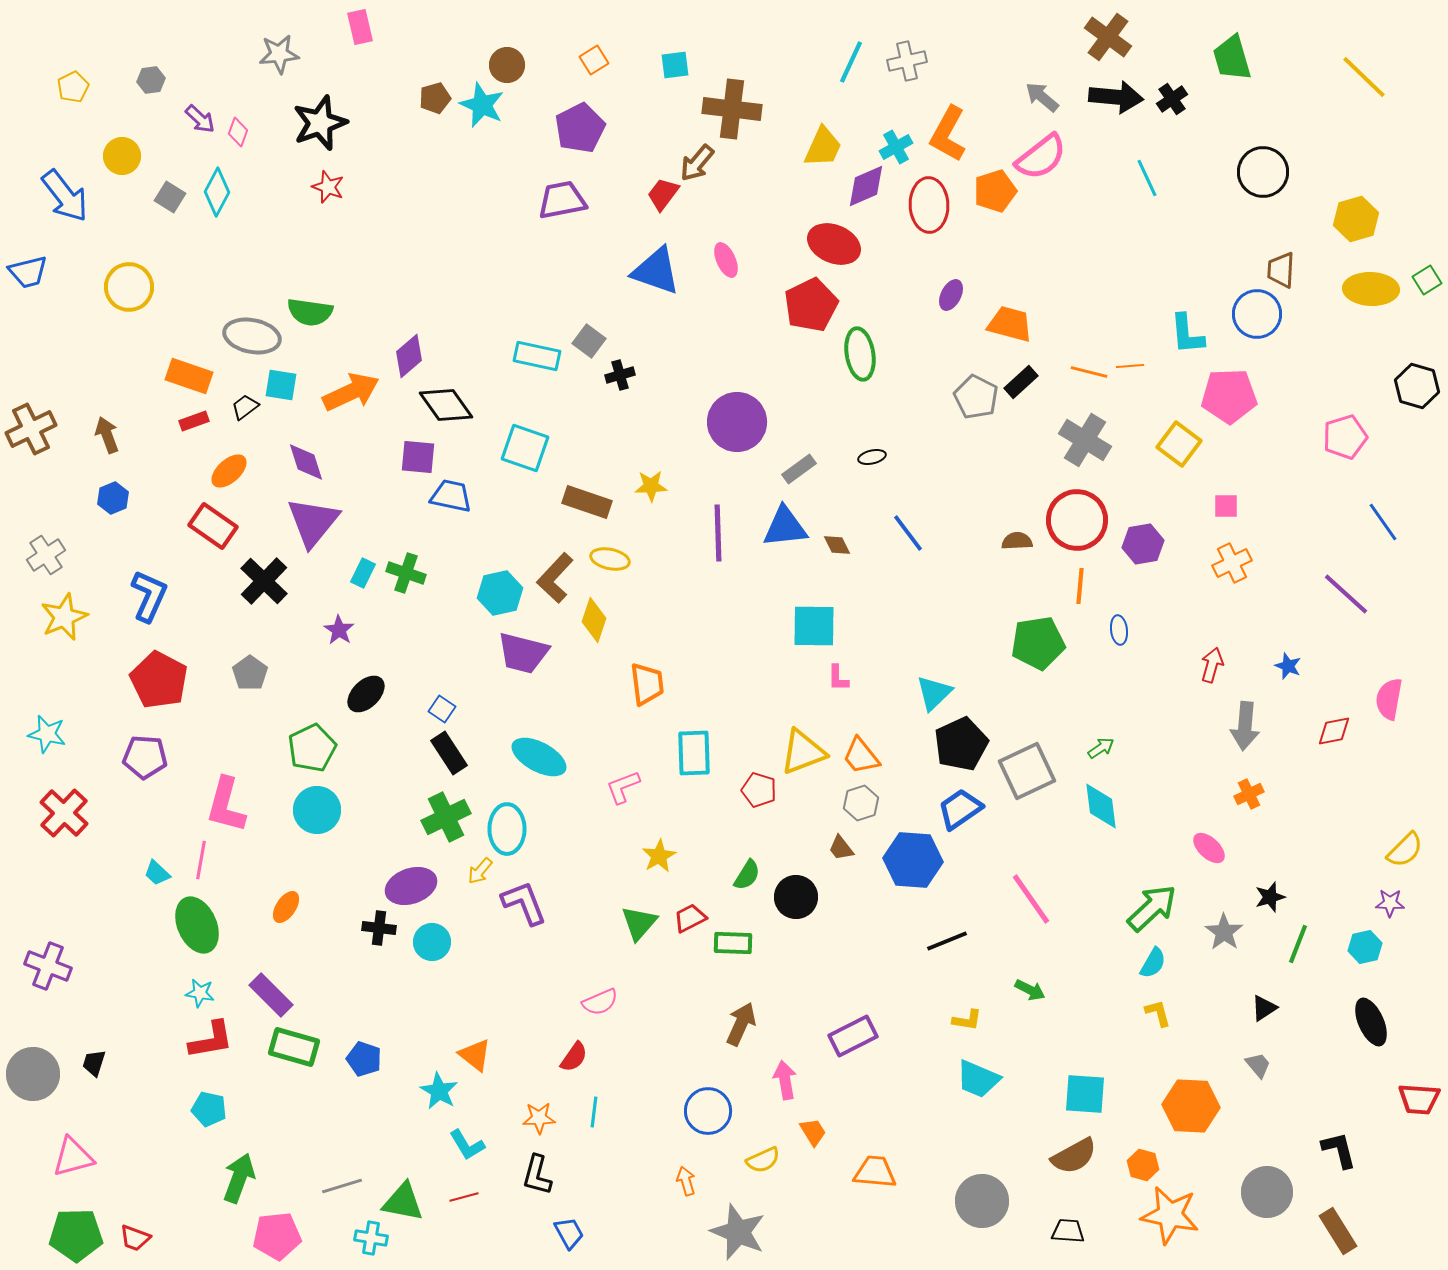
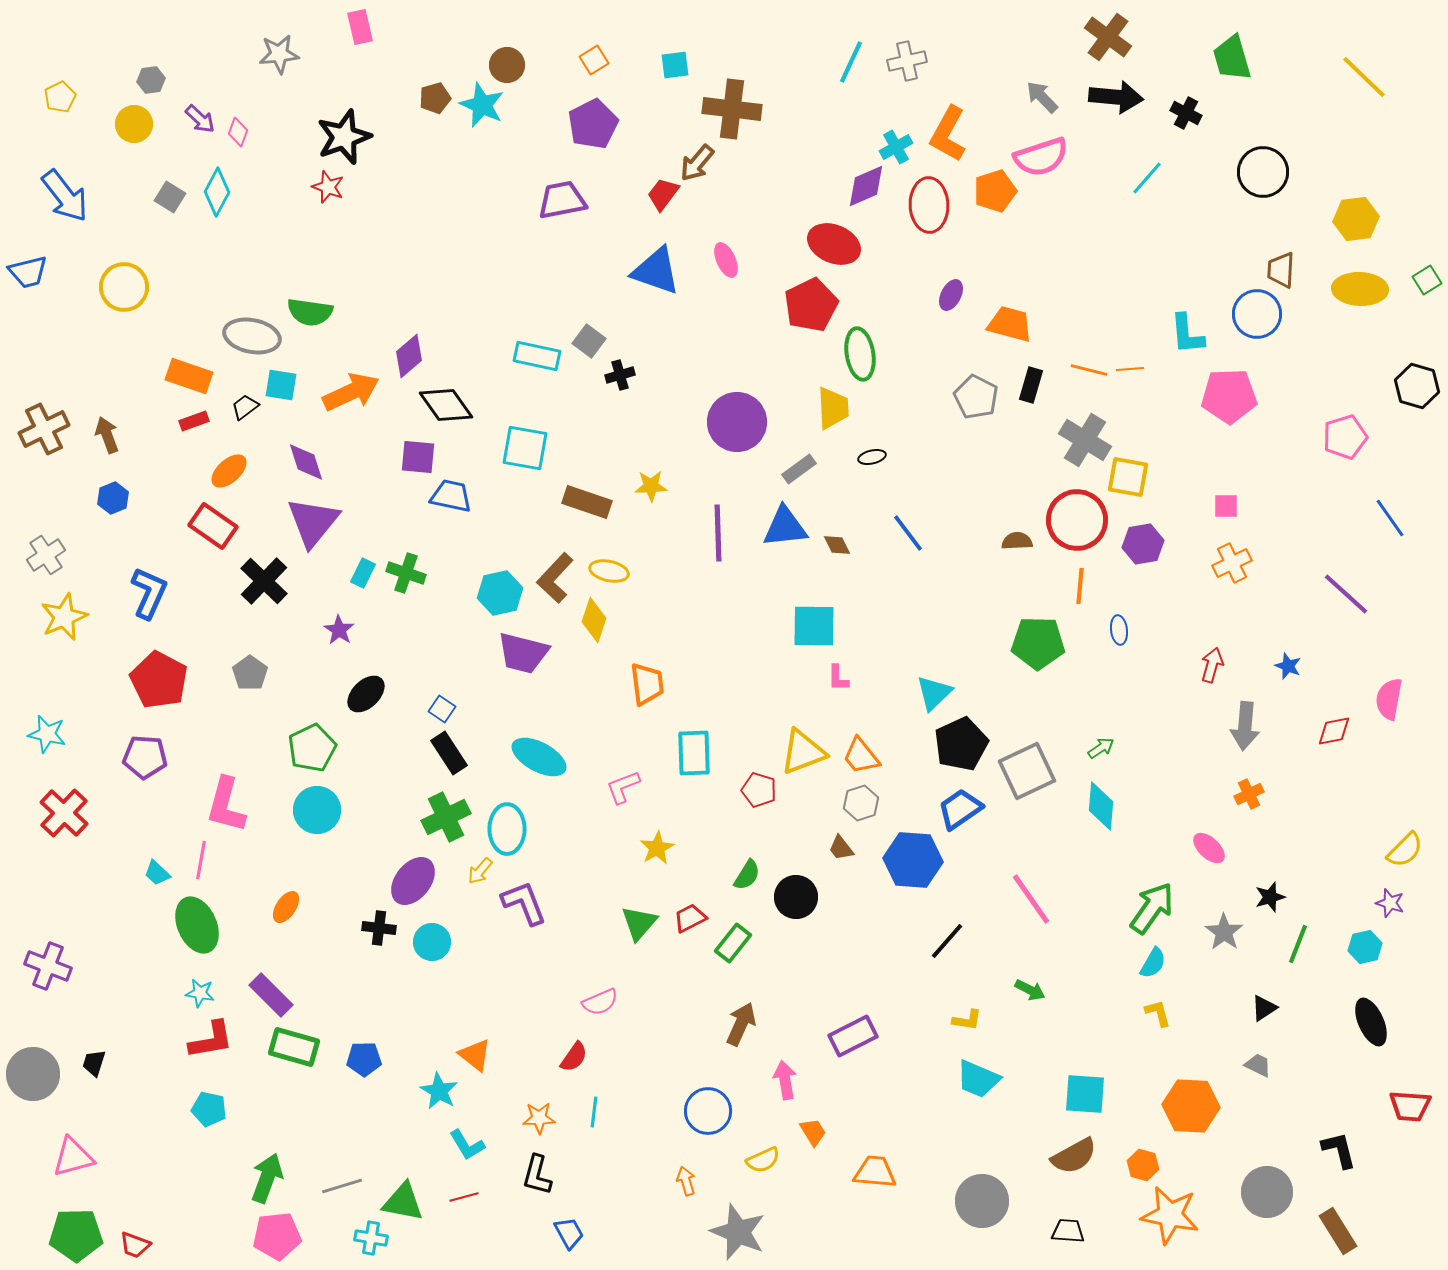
yellow pentagon at (73, 87): moved 13 px left, 10 px down
gray arrow at (1042, 97): rotated 6 degrees clockwise
black cross at (1172, 99): moved 14 px right, 14 px down; rotated 28 degrees counterclockwise
black star at (320, 123): moved 24 px right, 14 px down
purple pentagon at (580, 128): moved 13 px right, 4 px up
yellow trapezoid at (823, 147): moved 10 px right, 261 px down; rotated 27 degrees counterclockwise
yellow circle at (122, 156): moved 12 px right, 32 px up
pink semicircle at (1041, 157): rotated 20 degrees clockwise
cyan line at (1147, 178): rotated 66 degrees clockwise
yellow hexagon at (1356, 219): rotated 9 degrees clockwise
yellow circle at (129, 287): moved 5 px left
yellow ellipse at (1371, 289): moved 11 px left
orange line at (1130, 366): moved 3 px down
orange line at (1089, 372): moved 2 px up
black rectangle at (1021, 382): moved 10 px right, 3 px down; rotated 32 degrees counterclockwise
brown cross at (31, 429): moved 13 px right
yellow square at (1179, 444): moved 51 px left, 33 px down; rotated 27 degrees counterclockwise
cyan square at (525, 448): rotated 9 degrees counterclockwise
blue line at (1383, 522): moved 7 px right, 4 px up
yellow ellipse at (610, 559): moved 1 px left, 12 px down
blue L-shape at (149, 596): moved 3 px up
green pentagon at (1038, 643): rotated 10 degrees clockwise
cyan diamond at (1101, 806): rotated 12 degrees clockwise
yellow star at (659, 856): moved 2 px left, 8 px up
purple ellipse at (411, 886): moved 2 px right, 5 px up; rotated 33 degrees counterclockwise
purple star at (1390, 903): rotated 16 degrees clockwise
green arrow at (1152, 908): rotated 12 degrees counterclockwise
black line at (947, 941): rotated 27 degrees counterclockwise
green rectangle at (733, 943): rotated 54 degrees counterclockwise
blue pentagon at (364, 1059): rotated 20 degrees counterclockwise
gray trapezoid at (1258, 1065): rotated 24 degrees counterclockwise
red trapezoid at (1419, 1099): moved 9 px left, 7 px down
green arrow at (239, 1178): moved 28 px right
red trapezoid at (135, 1238): moved 7 px down
